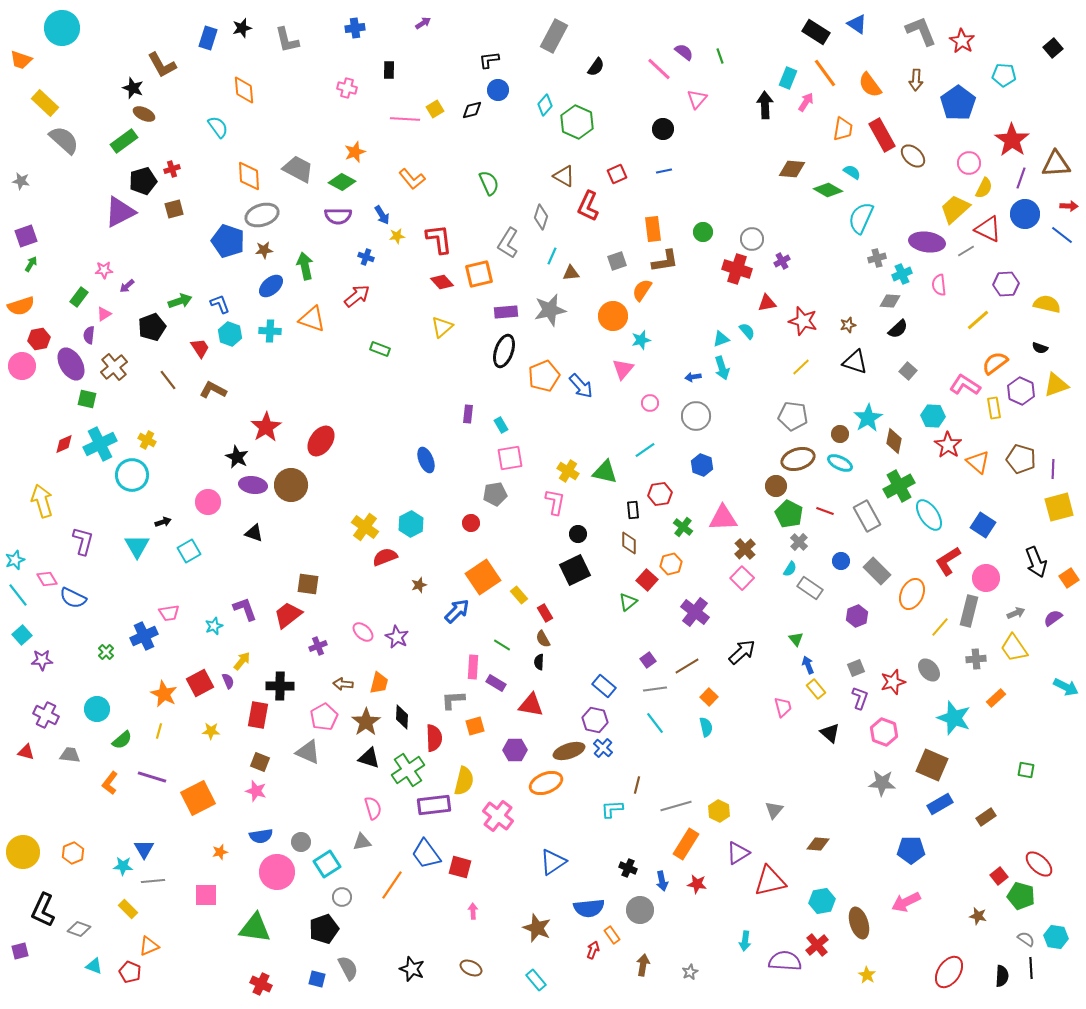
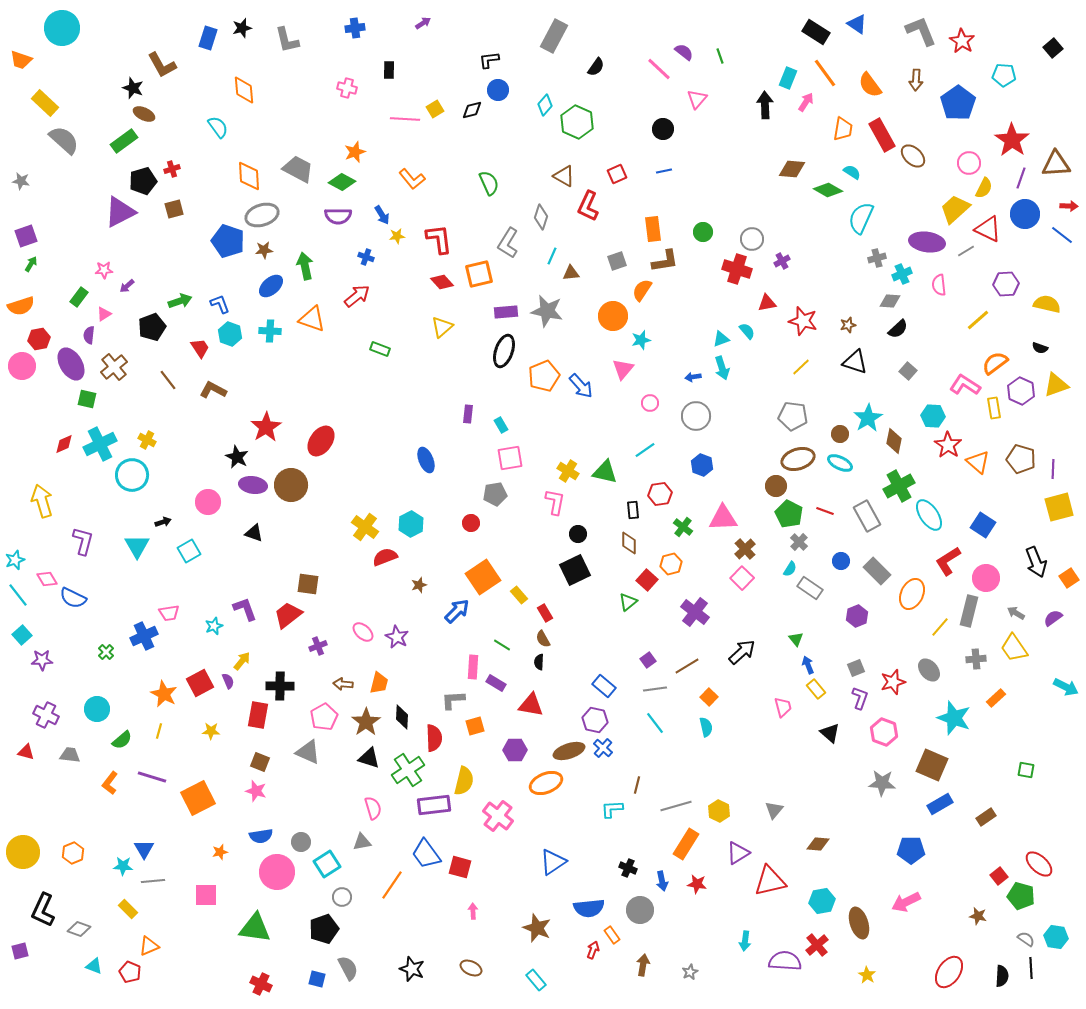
gray star at (550, 310): moved 3 px left, 1 px down; rotated 24 degrees clockwise
gray arrow at (1016, 613): rotated 126 degrees counterclockwise
